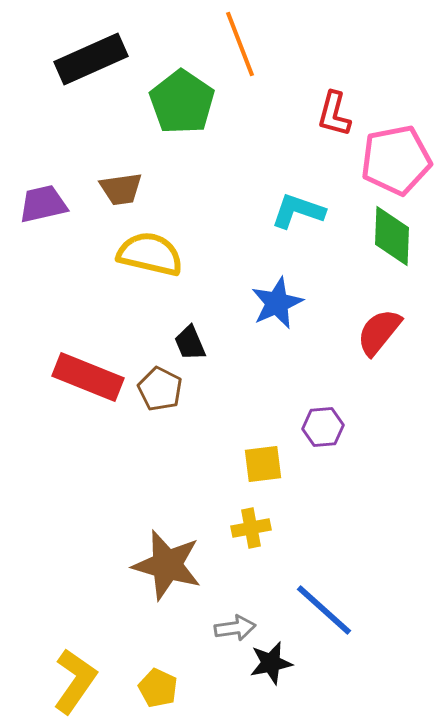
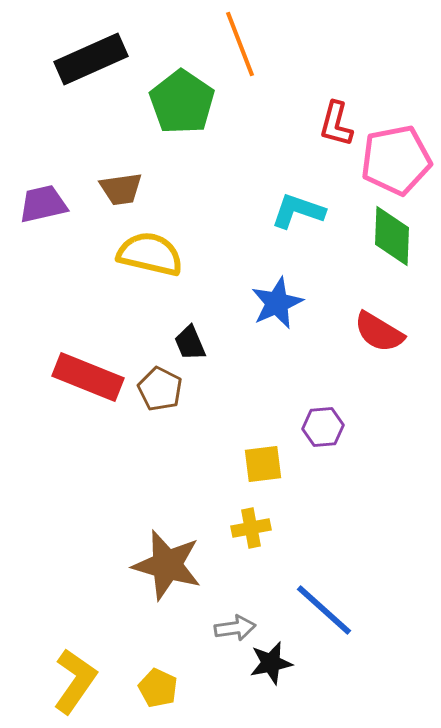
red L-shape: moved 2 px right, 10 px down
red semicircle: rotated 98 degrees counterclockwise
